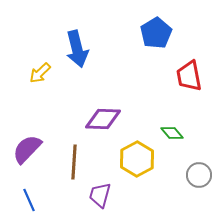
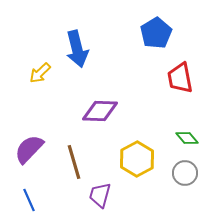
red trapezoid: moved 9 px left, 2 px down
purple diamond: moved 3 px left, 8 px up
green diamond: moved 15 px right, 5 px down
purple semicircle: moved 2 px right
brown line: rotated 20 degrees counterclockwise
gray circle: moved 14 px left, 2 px up
